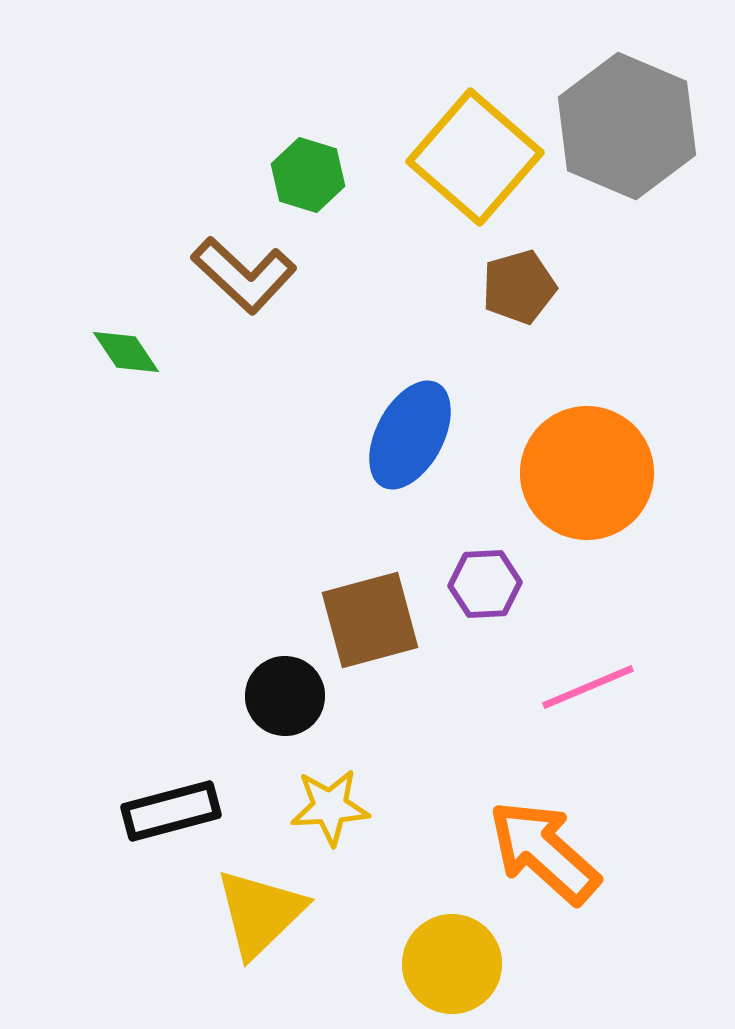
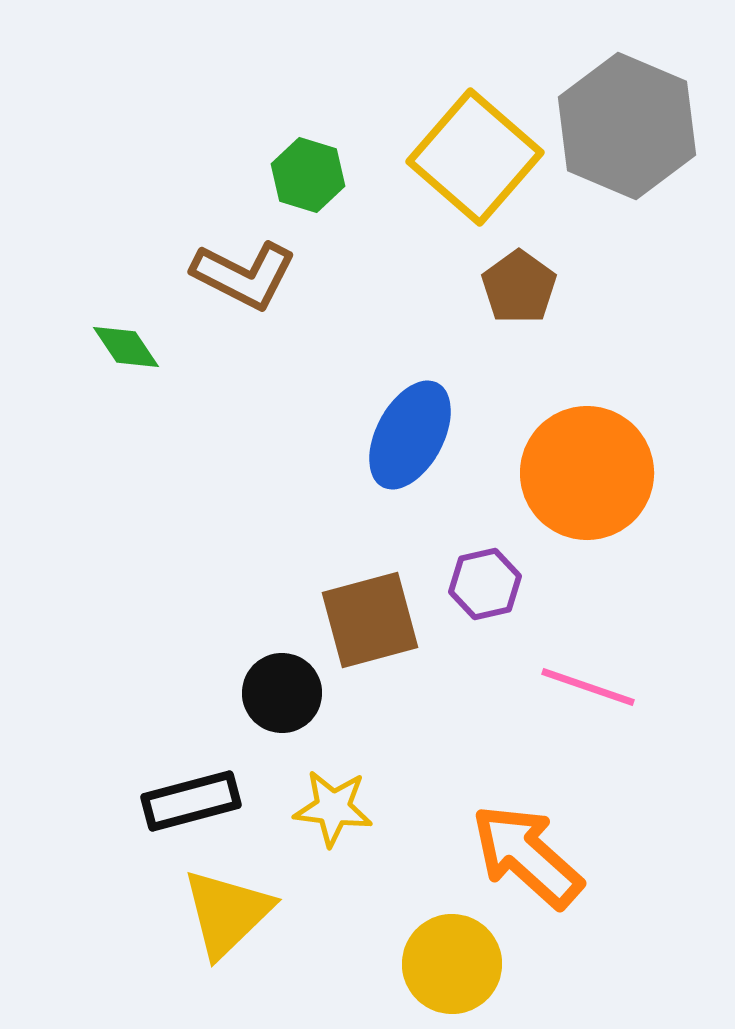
brown L-shape: rotated 16 degrees counterclockwise
brown pentagon: rotated 20 degrees counterclockwise
green diamond: moved 5 px up
purple hexagon: rotated 10 degrees counterclockwise
pink line: rotated 42 degrees clockwise
black circle: moved 3 px left, 3 px up
yellow star: moved 3 px right, 1 px down; rotated 10 degrees clockwise
black rectangle: moved 20 px right, 10 px up
orange arrow: moved 17 px left, 4 px down
yellow triangle: moved 33 px left
